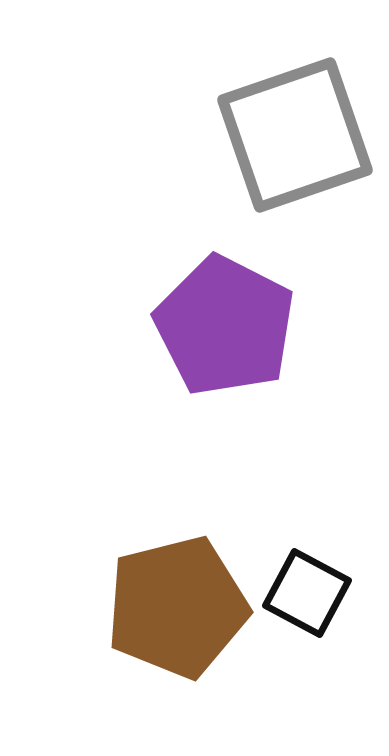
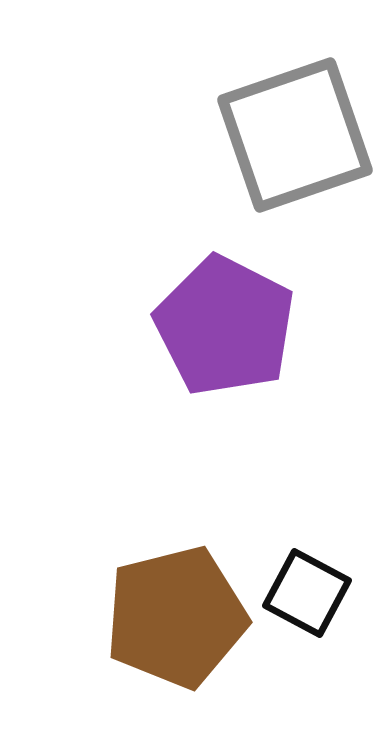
brown pentagon: moved 1 px left, 10 px down
